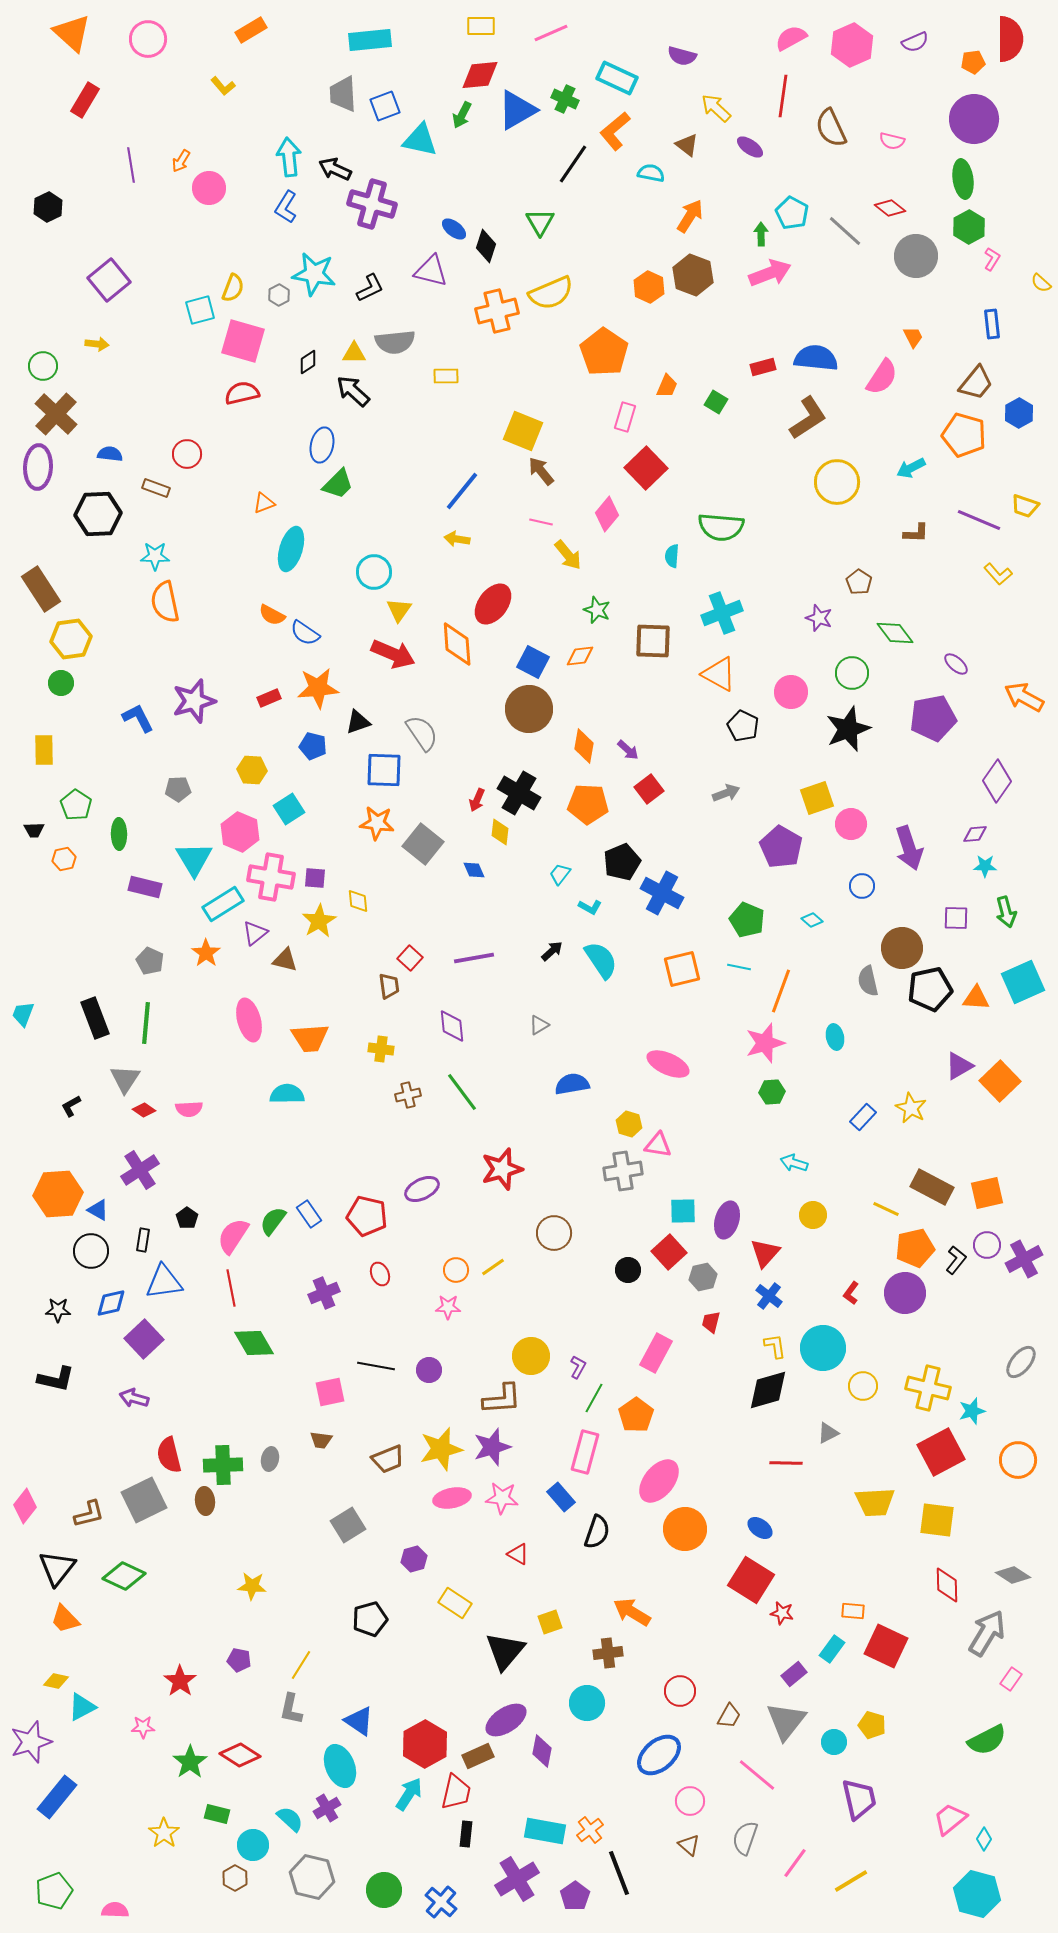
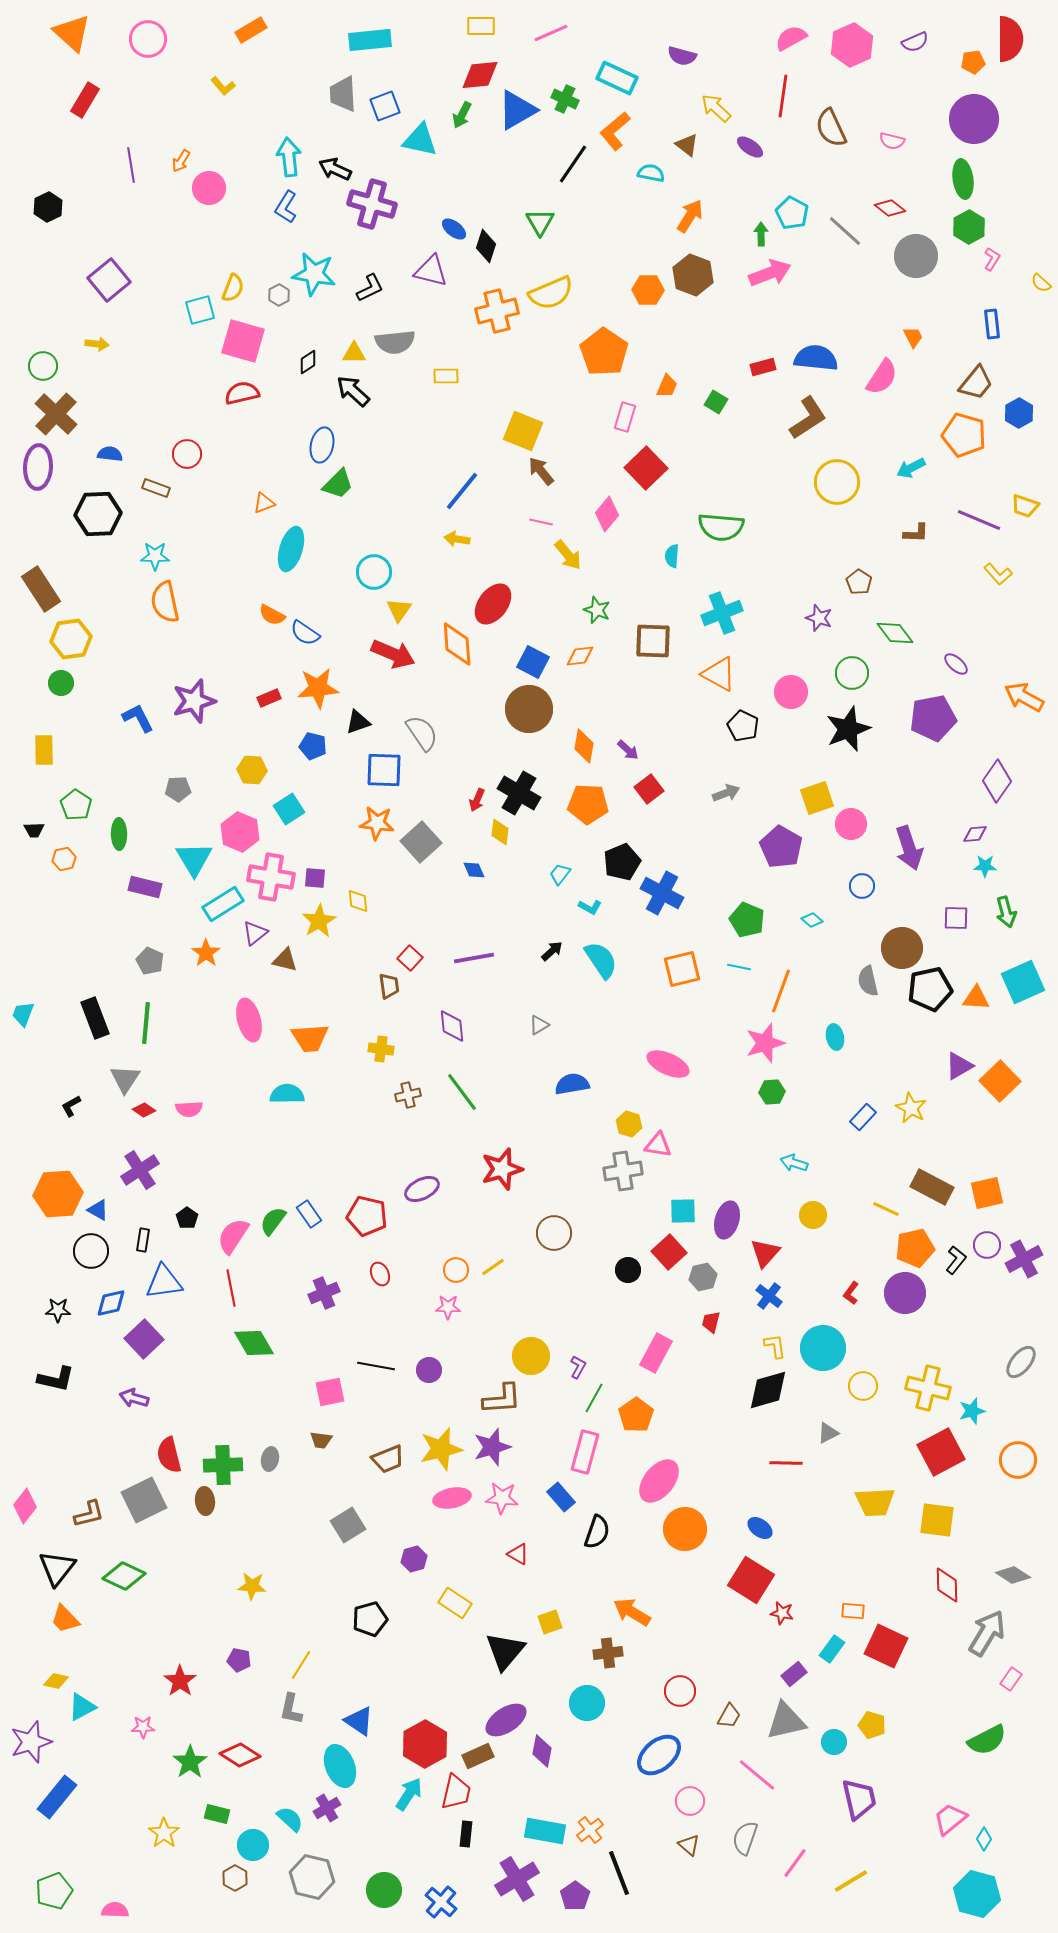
orange hexagon at (649, 287): moved 1 px left, 3 px down; rotated 24 degrees counterclockwise
gray square at (423, 844): moved 2 px left, 2 px up; rotated 9 degrees clockwise
gray triangle at (786, 1721): rotated 39 degrees clockwise
